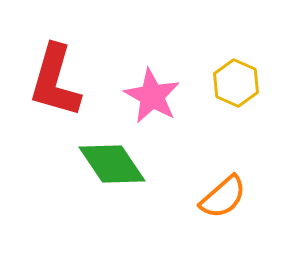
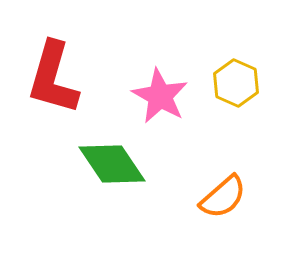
red L-shape: moved 2 px left, 3 px up
pink star: moved 8 px right
